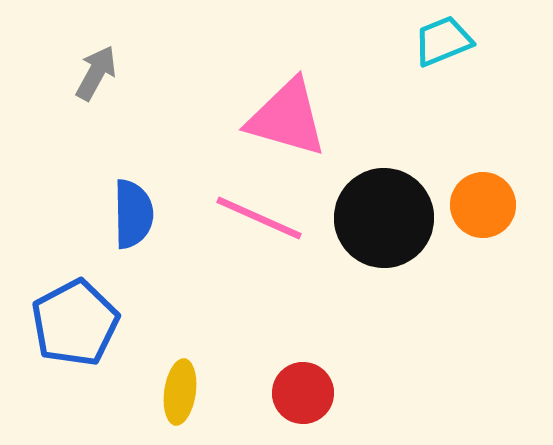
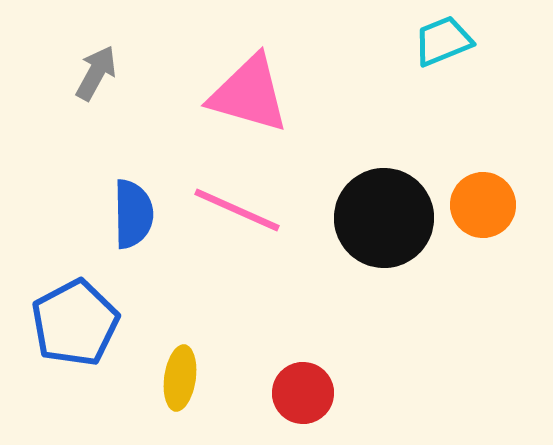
pink triangle: moved 38 px left, 24 px up
pink line: moved 22 px left, 8 px up
yellow ellipse: moved 14 px up
